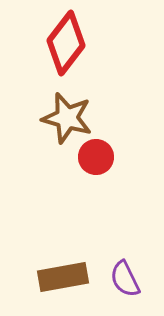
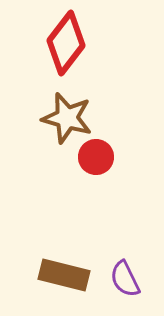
brown rectangle: moved 1 px right, 2 px up; rotated 24 degrees clockwise
